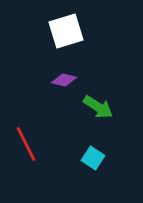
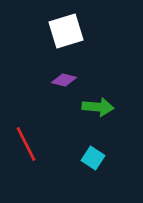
green arrow: rotated 28 degrees counterclockwise
